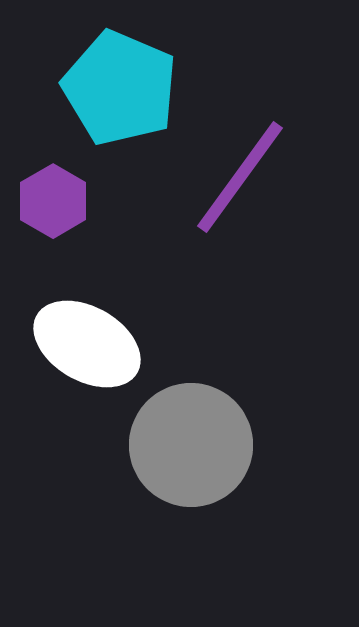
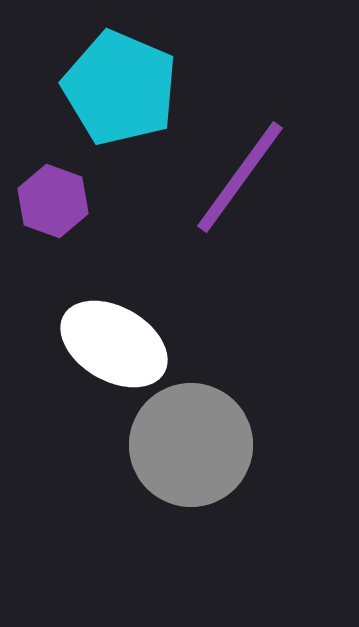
purple hexagon: rotated 10 degrees counterclockwise
white ellipse: moved 27 px right
